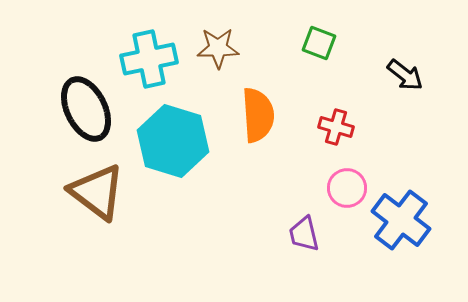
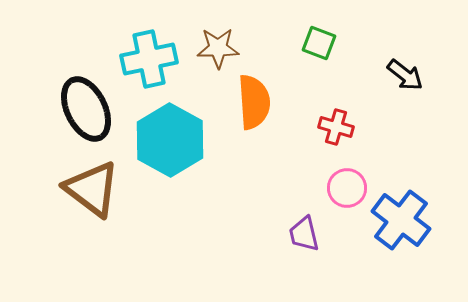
orange semicircle: moved 4 px left, 13 px up
cyan hexagon: moved 3 px left, 1 px up; rotated 12 degrees clockwise
brown triangle: moved 5 px left, 3 px up
